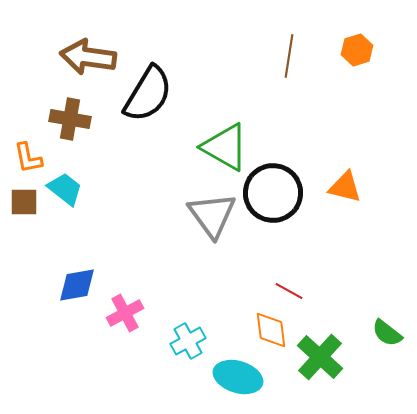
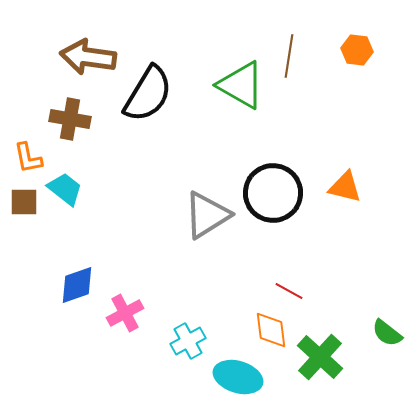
orange hexagon: rotated 24 degrees clockwise
green triangle: moved 16 px right, 62 px up
gray triangle: moved 5 px left; rotated 34 degrees clockwise
blue diamond: rotated 9 degrees counterclockwise
